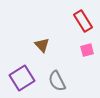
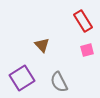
gray semicircle: moved 2 px right, 1 px down
